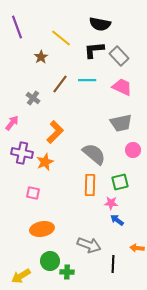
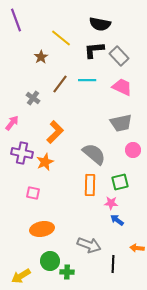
purple line: moved 1 px left, 7 px up
